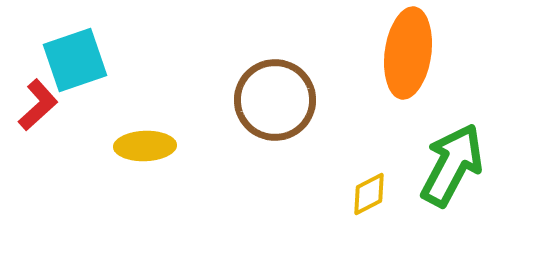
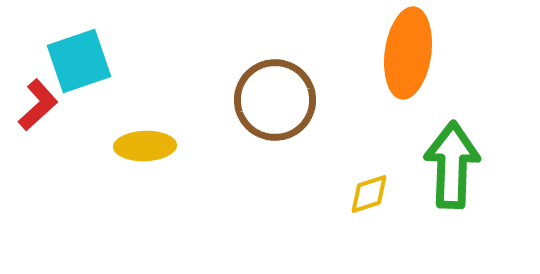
cyan square: moved 4 px right, 1 px down
green arrow: rotated 26 degrees counterclockwise
yellow diamond: rotated 9 degrees clockwise
